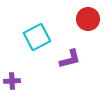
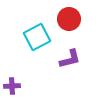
red circle: moved 19 px left
purple cross: moved 5 px down
